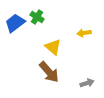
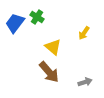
blue trapezoid: rotated 15 degrees counterclockwise
yellow arrow: rotated 48 degrees counterclockwise
gray arrow: moved 2 px left, 1 px up
